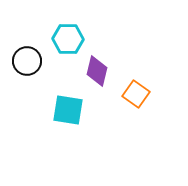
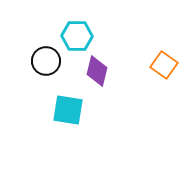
cyan hexagon: moved 9 px right, 3 px up
black circle: moved 19 px right
orange square: moved 28 px right, 29 px up
